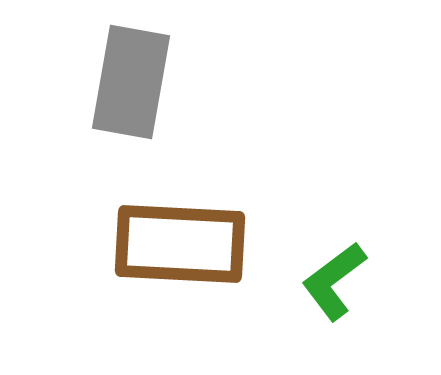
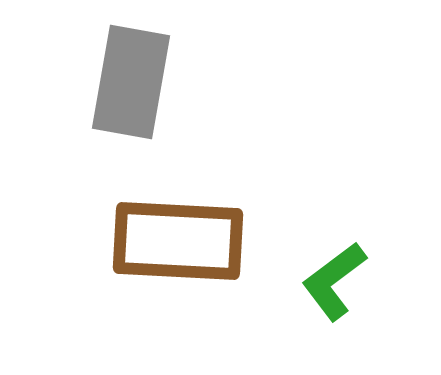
brown rectangle: moved 2 px left, 3 px up
